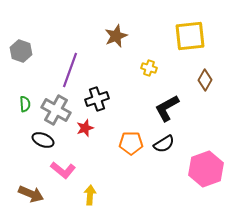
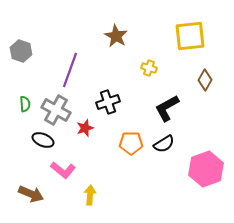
brown star: rotated 20 degrees counterclockwise
black cross: moved 11 px right, 3 px down
